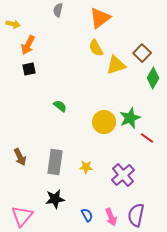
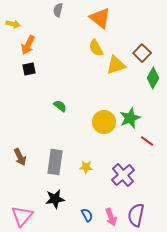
orange triangle: rotated 45 degrees counterclockwise
red line: moved 3 px down
